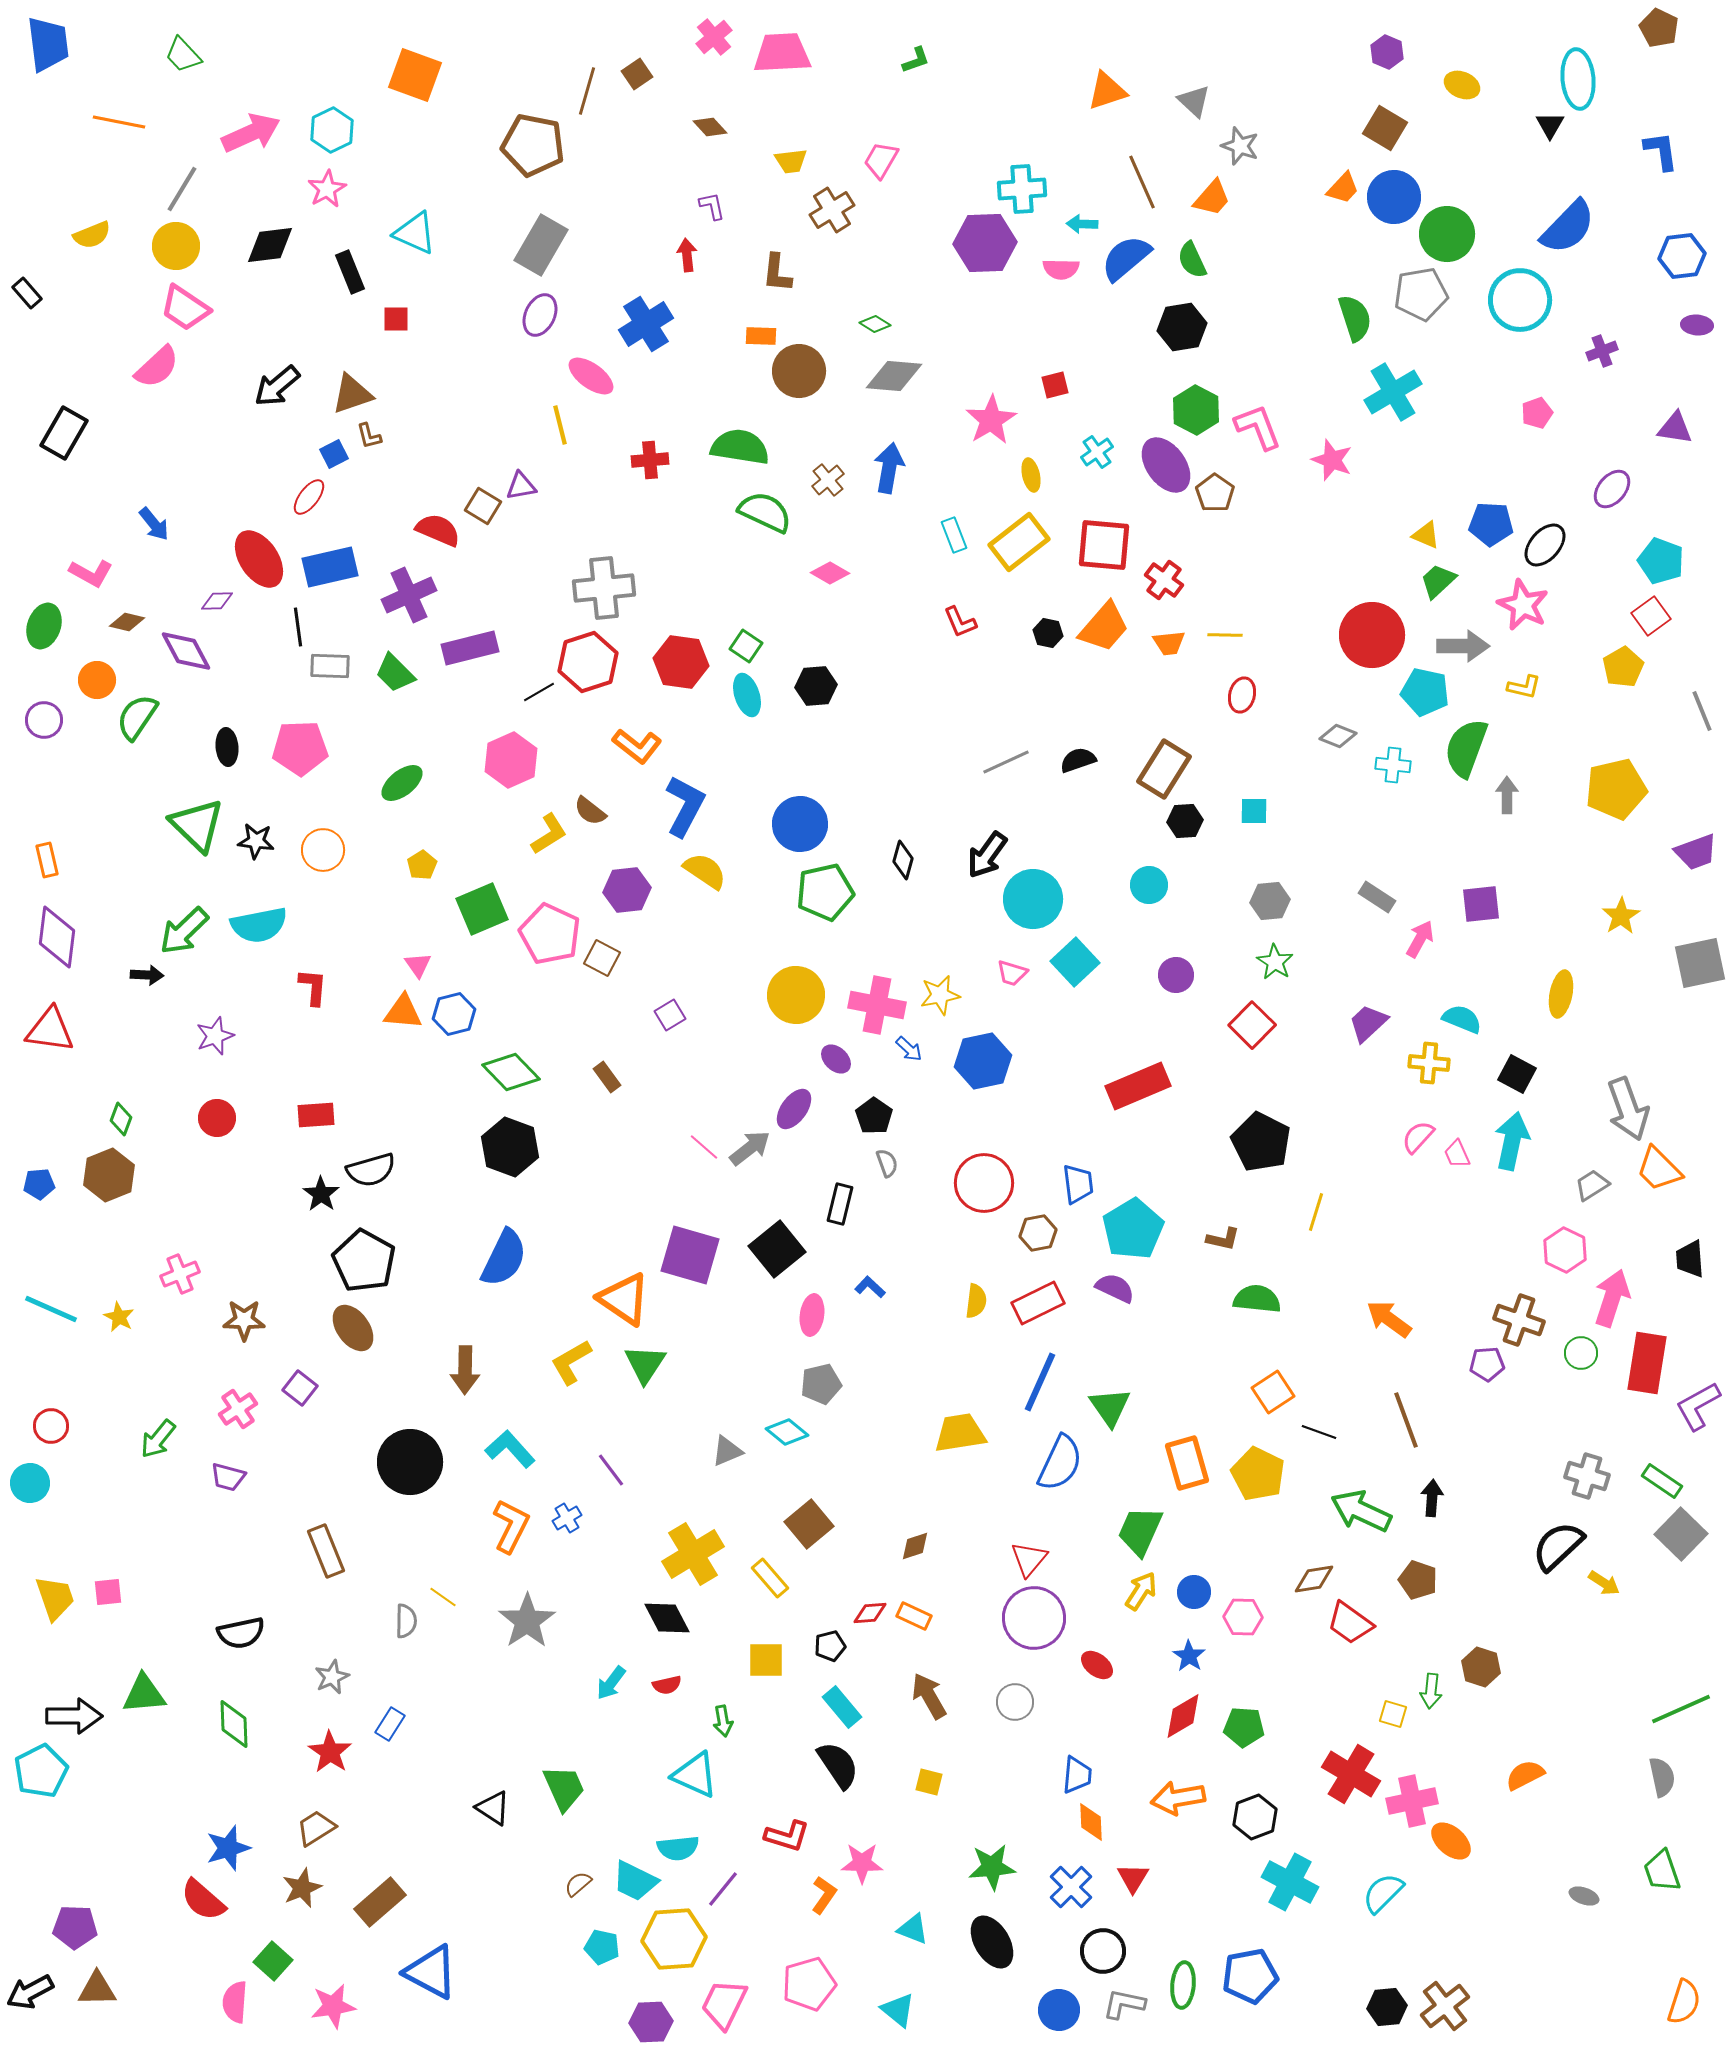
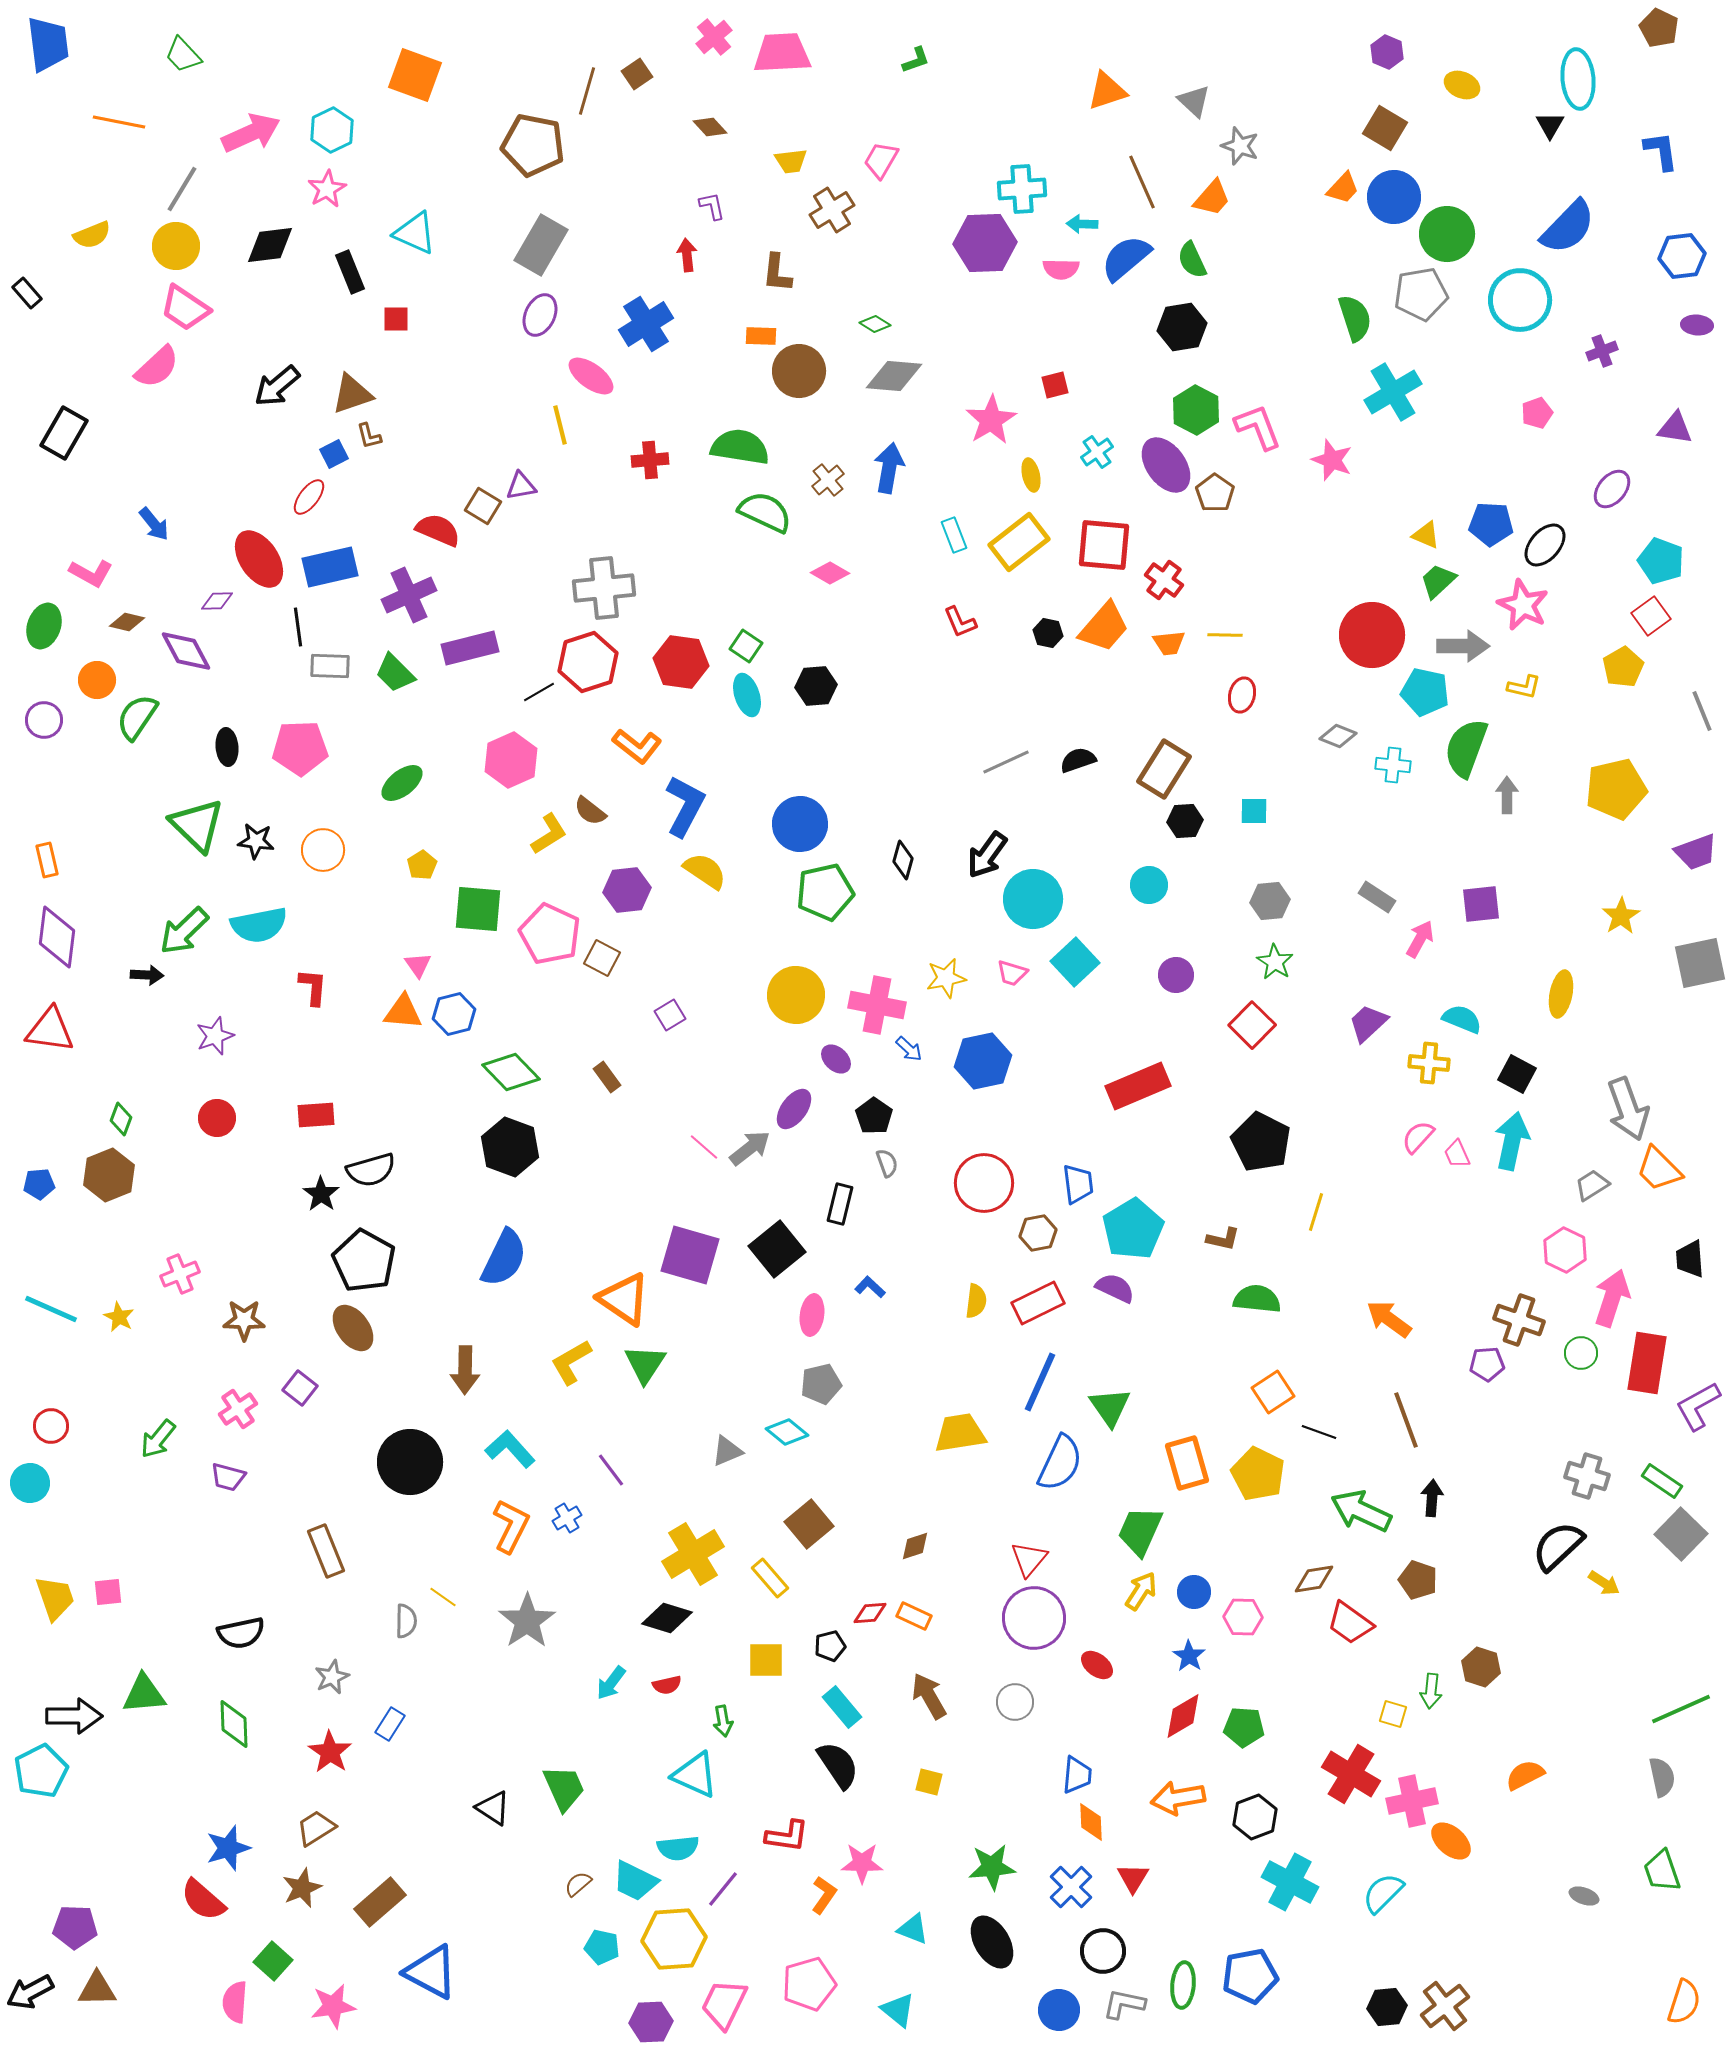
green square at (482, 909): moved 4 px left; rotated 28 degrees clockwise
yellow star at (940, 995): moved 6 px right, 17 px up
black diamond at (667, 1618): rotated 45 degrees counterclockwise
red L-shape at (787, 1836): rotated 9 degrees counterclockwise
